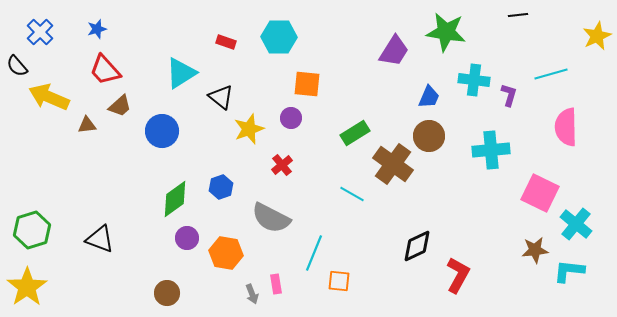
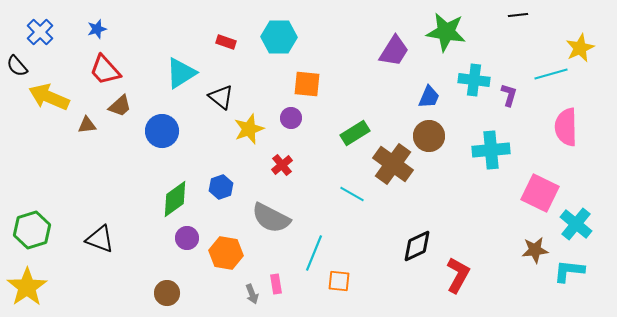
yellow star at (597, 36): moved 17 px left, 12 px down
